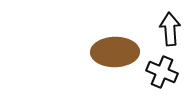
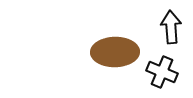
black arrow: moved 1 px right, 2 px up
